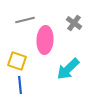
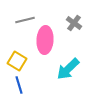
yellow square: rotated 12 degrees clockwise
blue line: moved 1 px left; rotated 12 degrees counterclockwise
